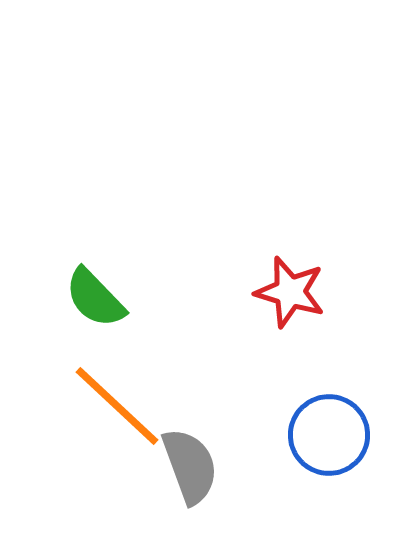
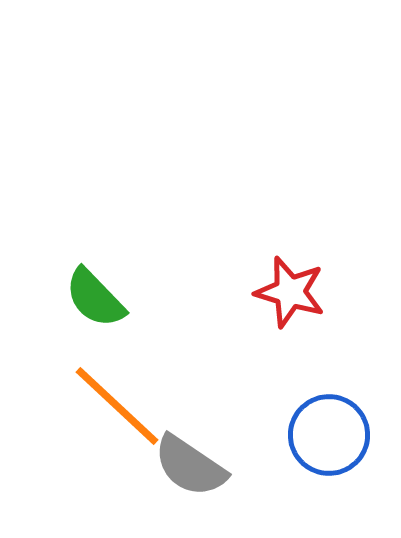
gray semicircle: rotated 144 degrees clockwise
